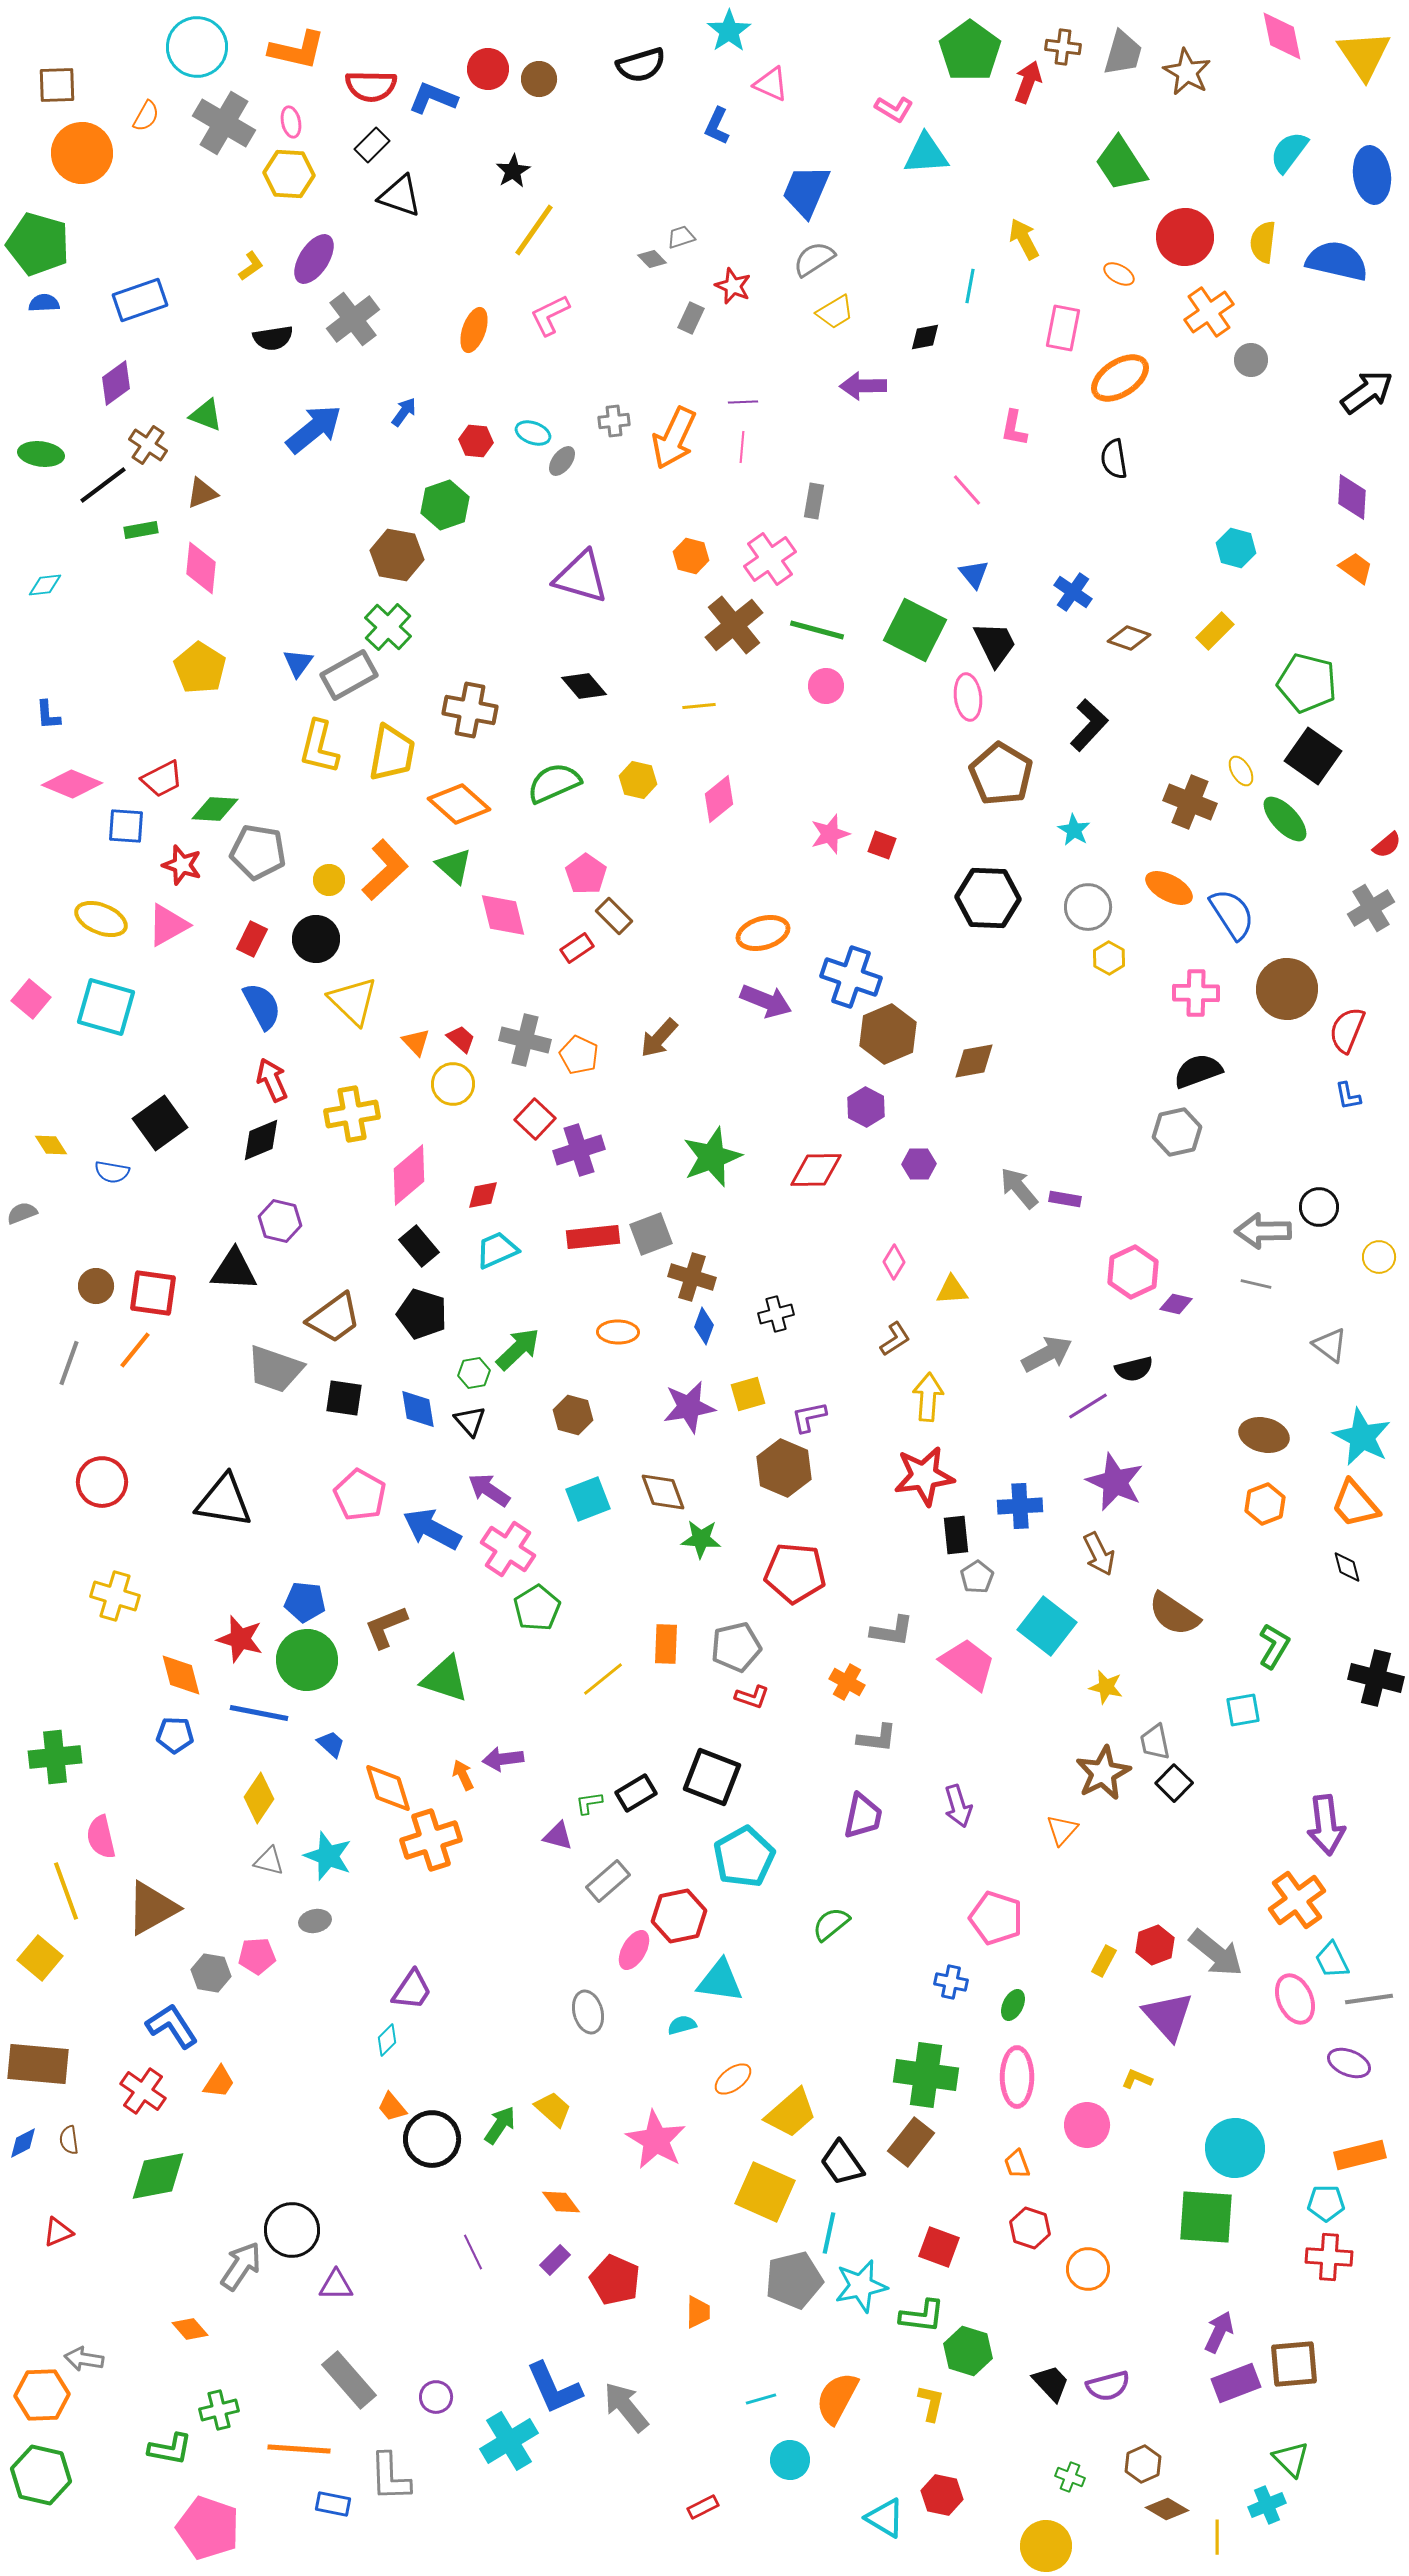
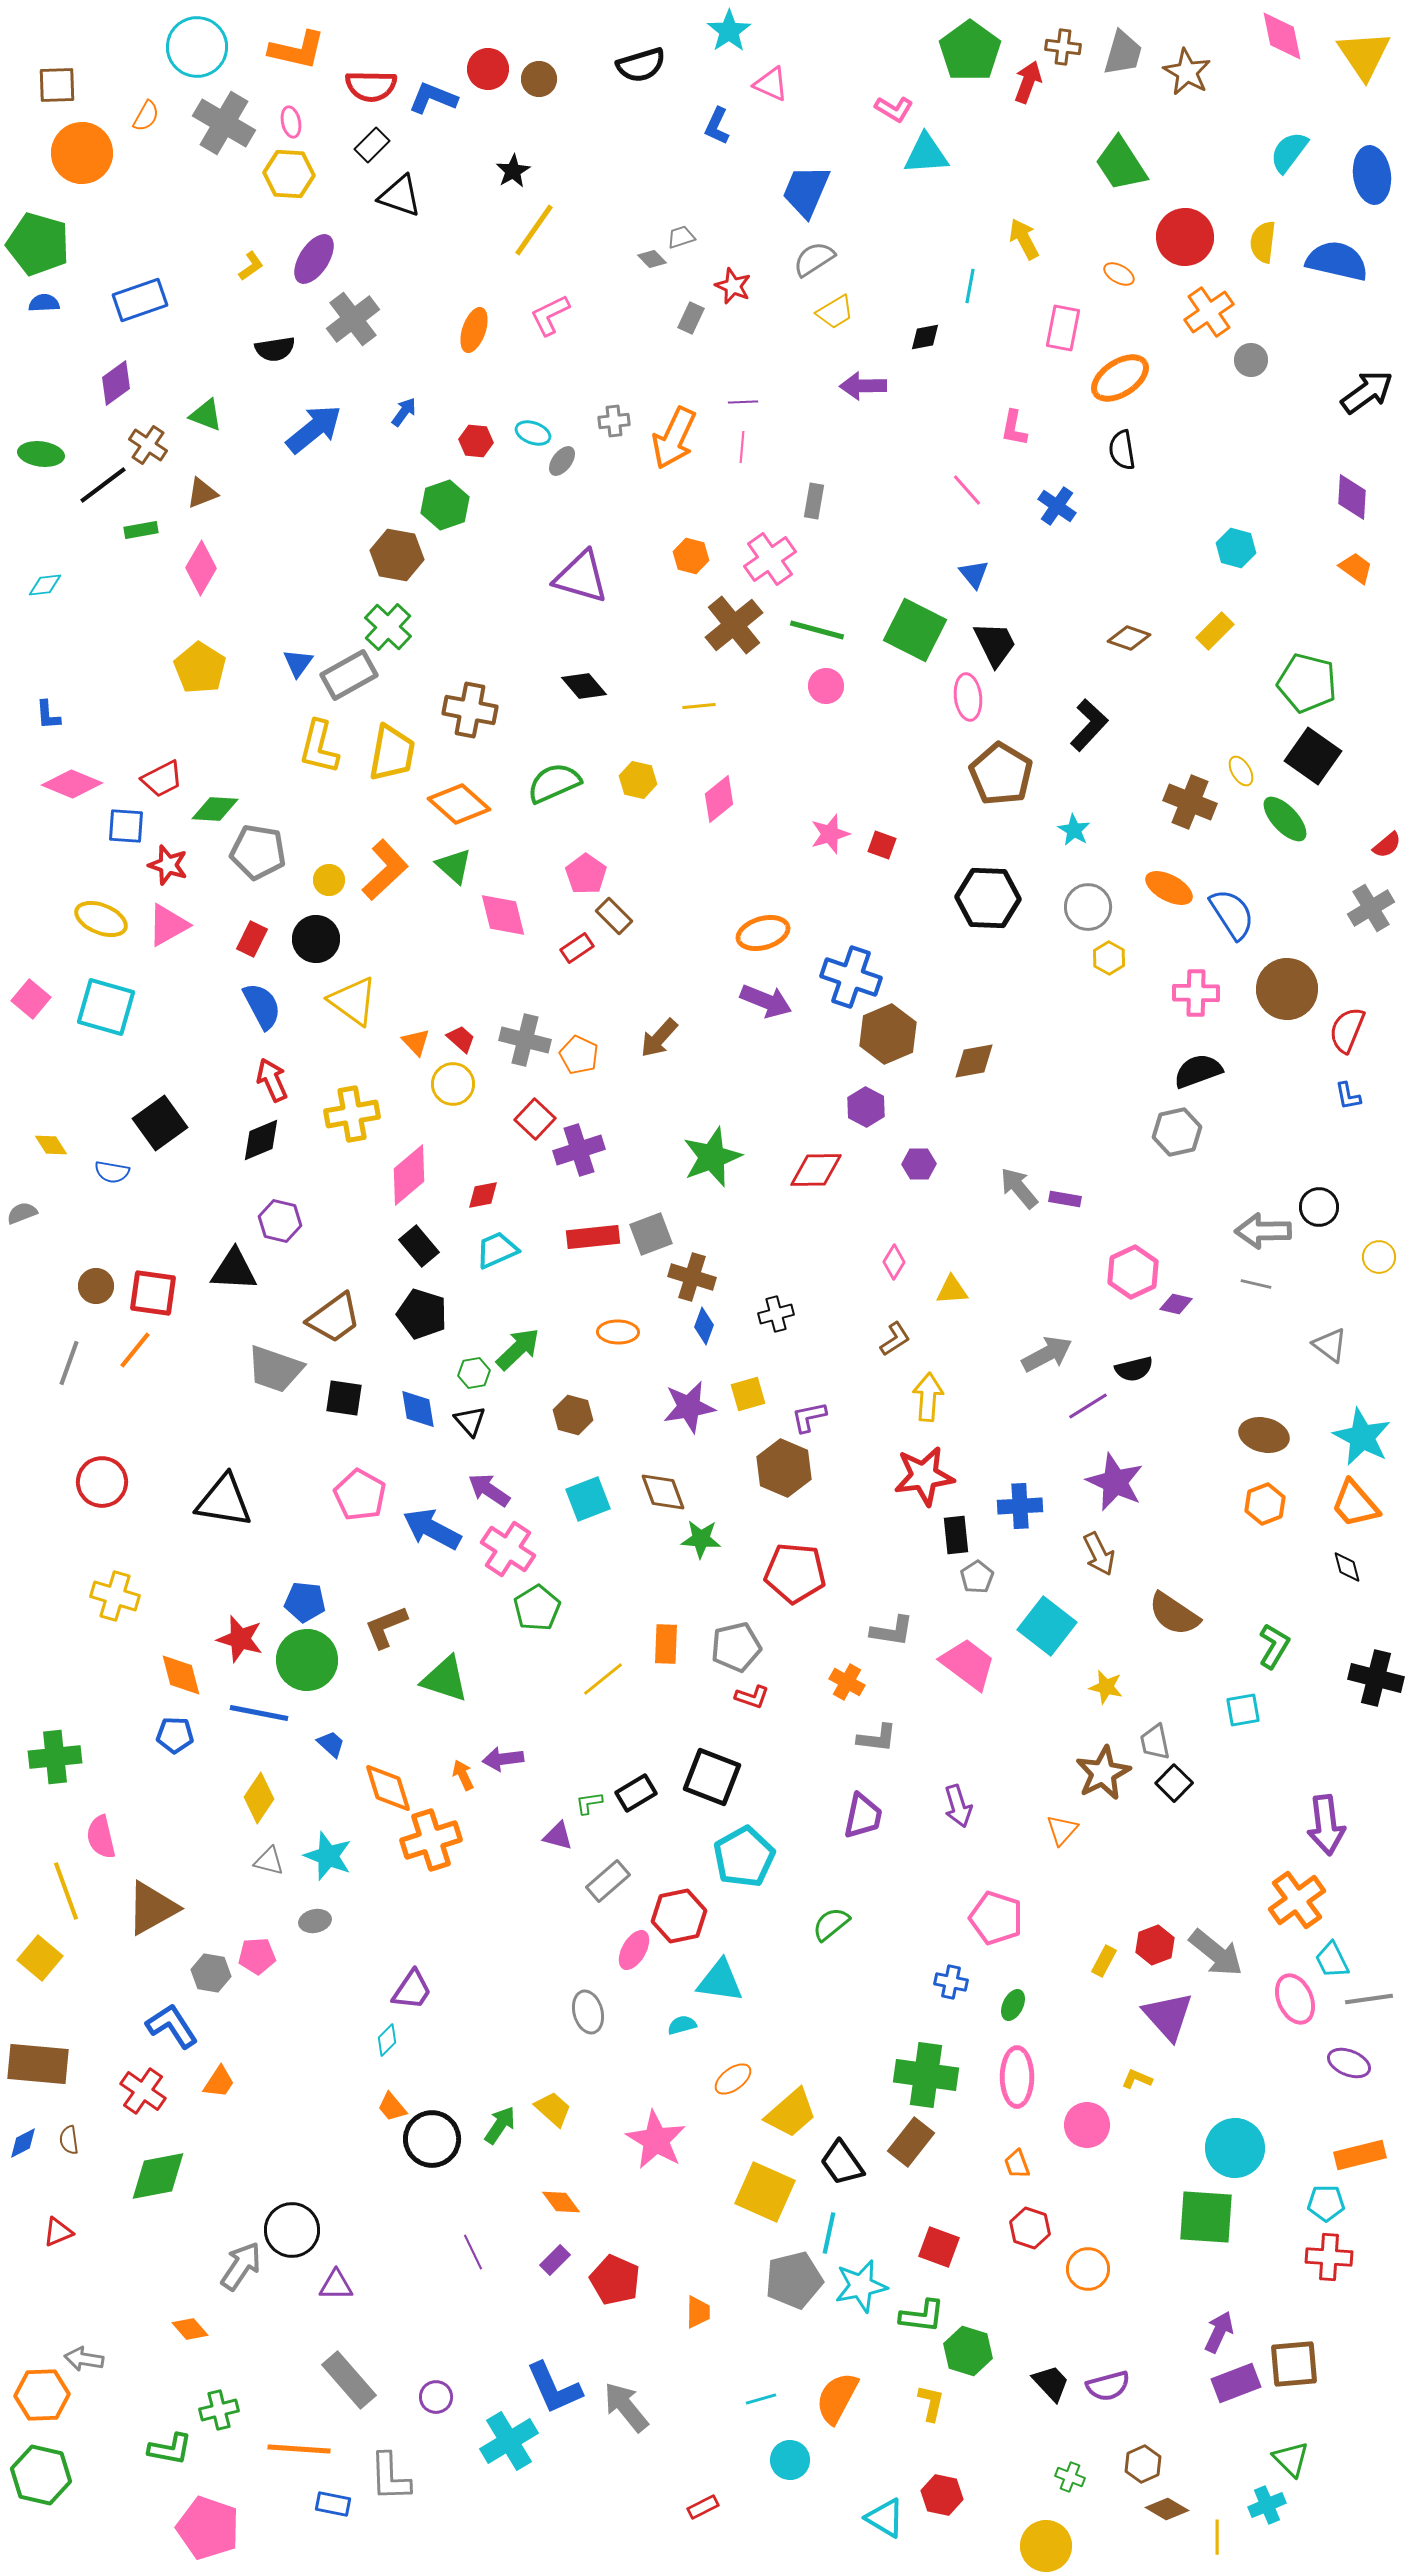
black semicircle at (273, 338): moved 2 px right, 11 px down
black semicircle at (1114, 459): moved 8 px right, 9 px up
pink diamond at (201, 568): rotated 24 degrees clockwise
blue cross at (1073, 592): moved 16 px left, 86 px up
red star at (182, 865): moved 14 px left
yellow triangle at (353, 1001): rotated 8 degrees counterclockwise
